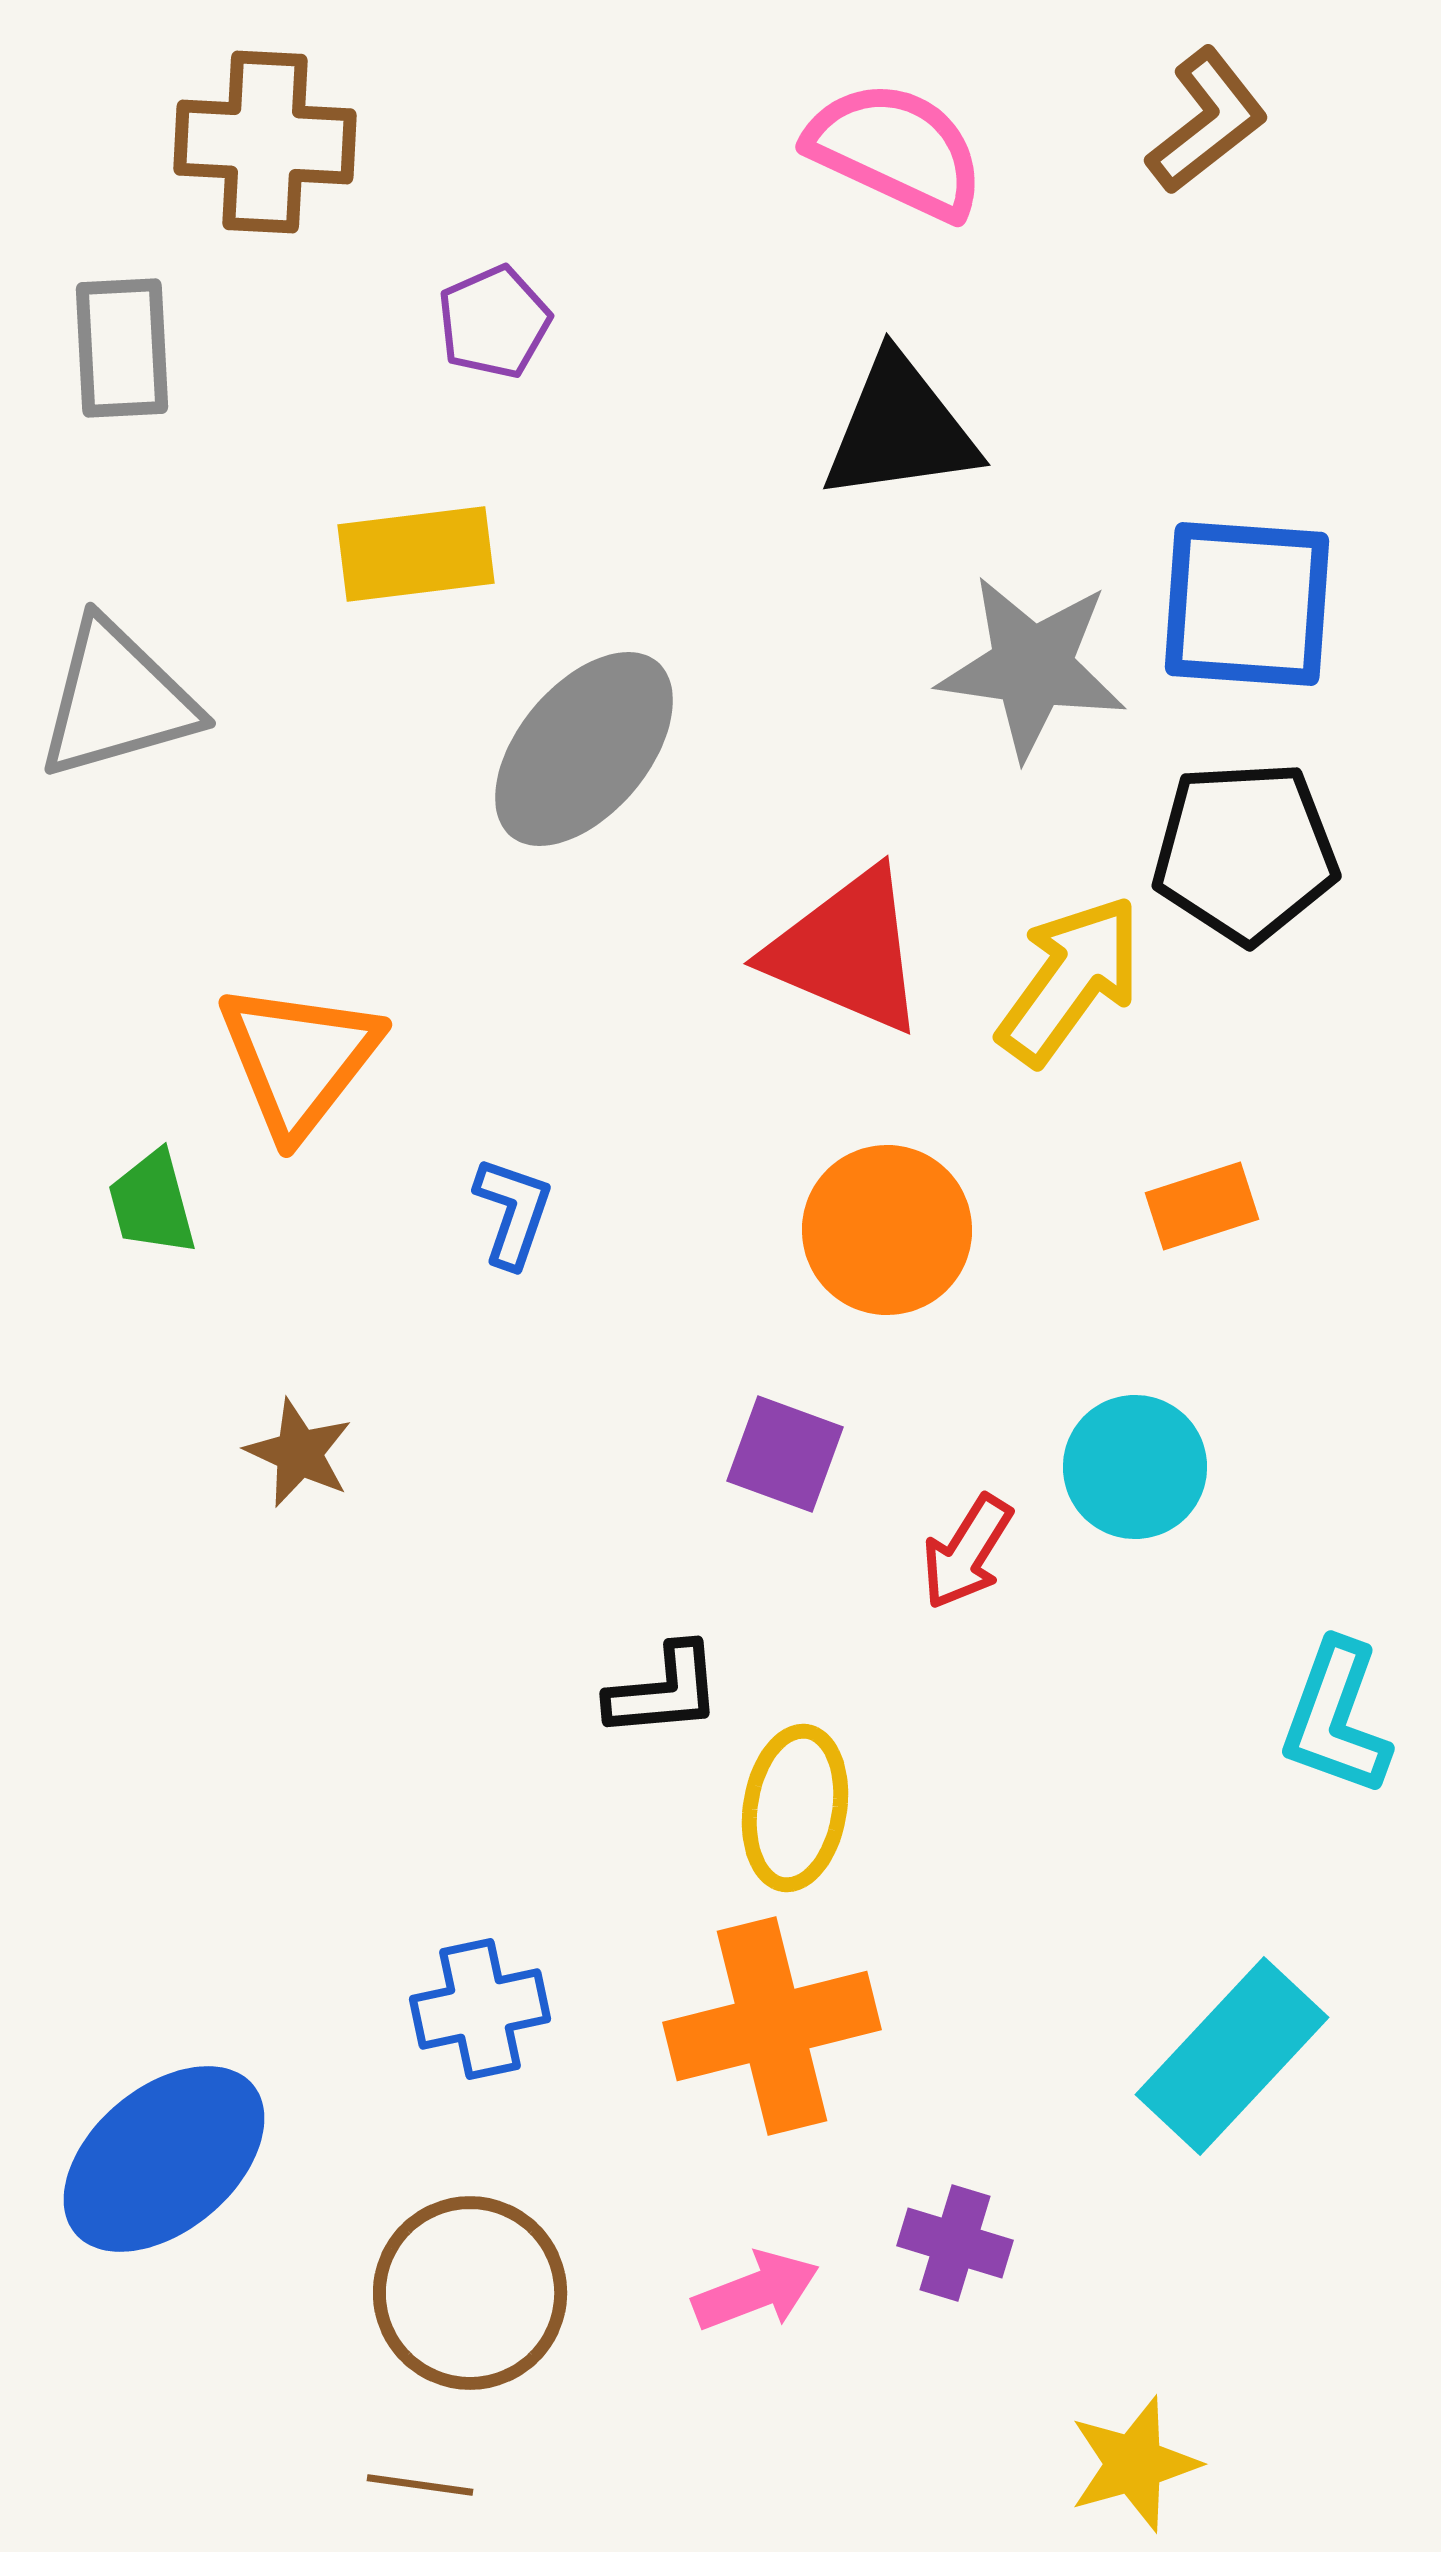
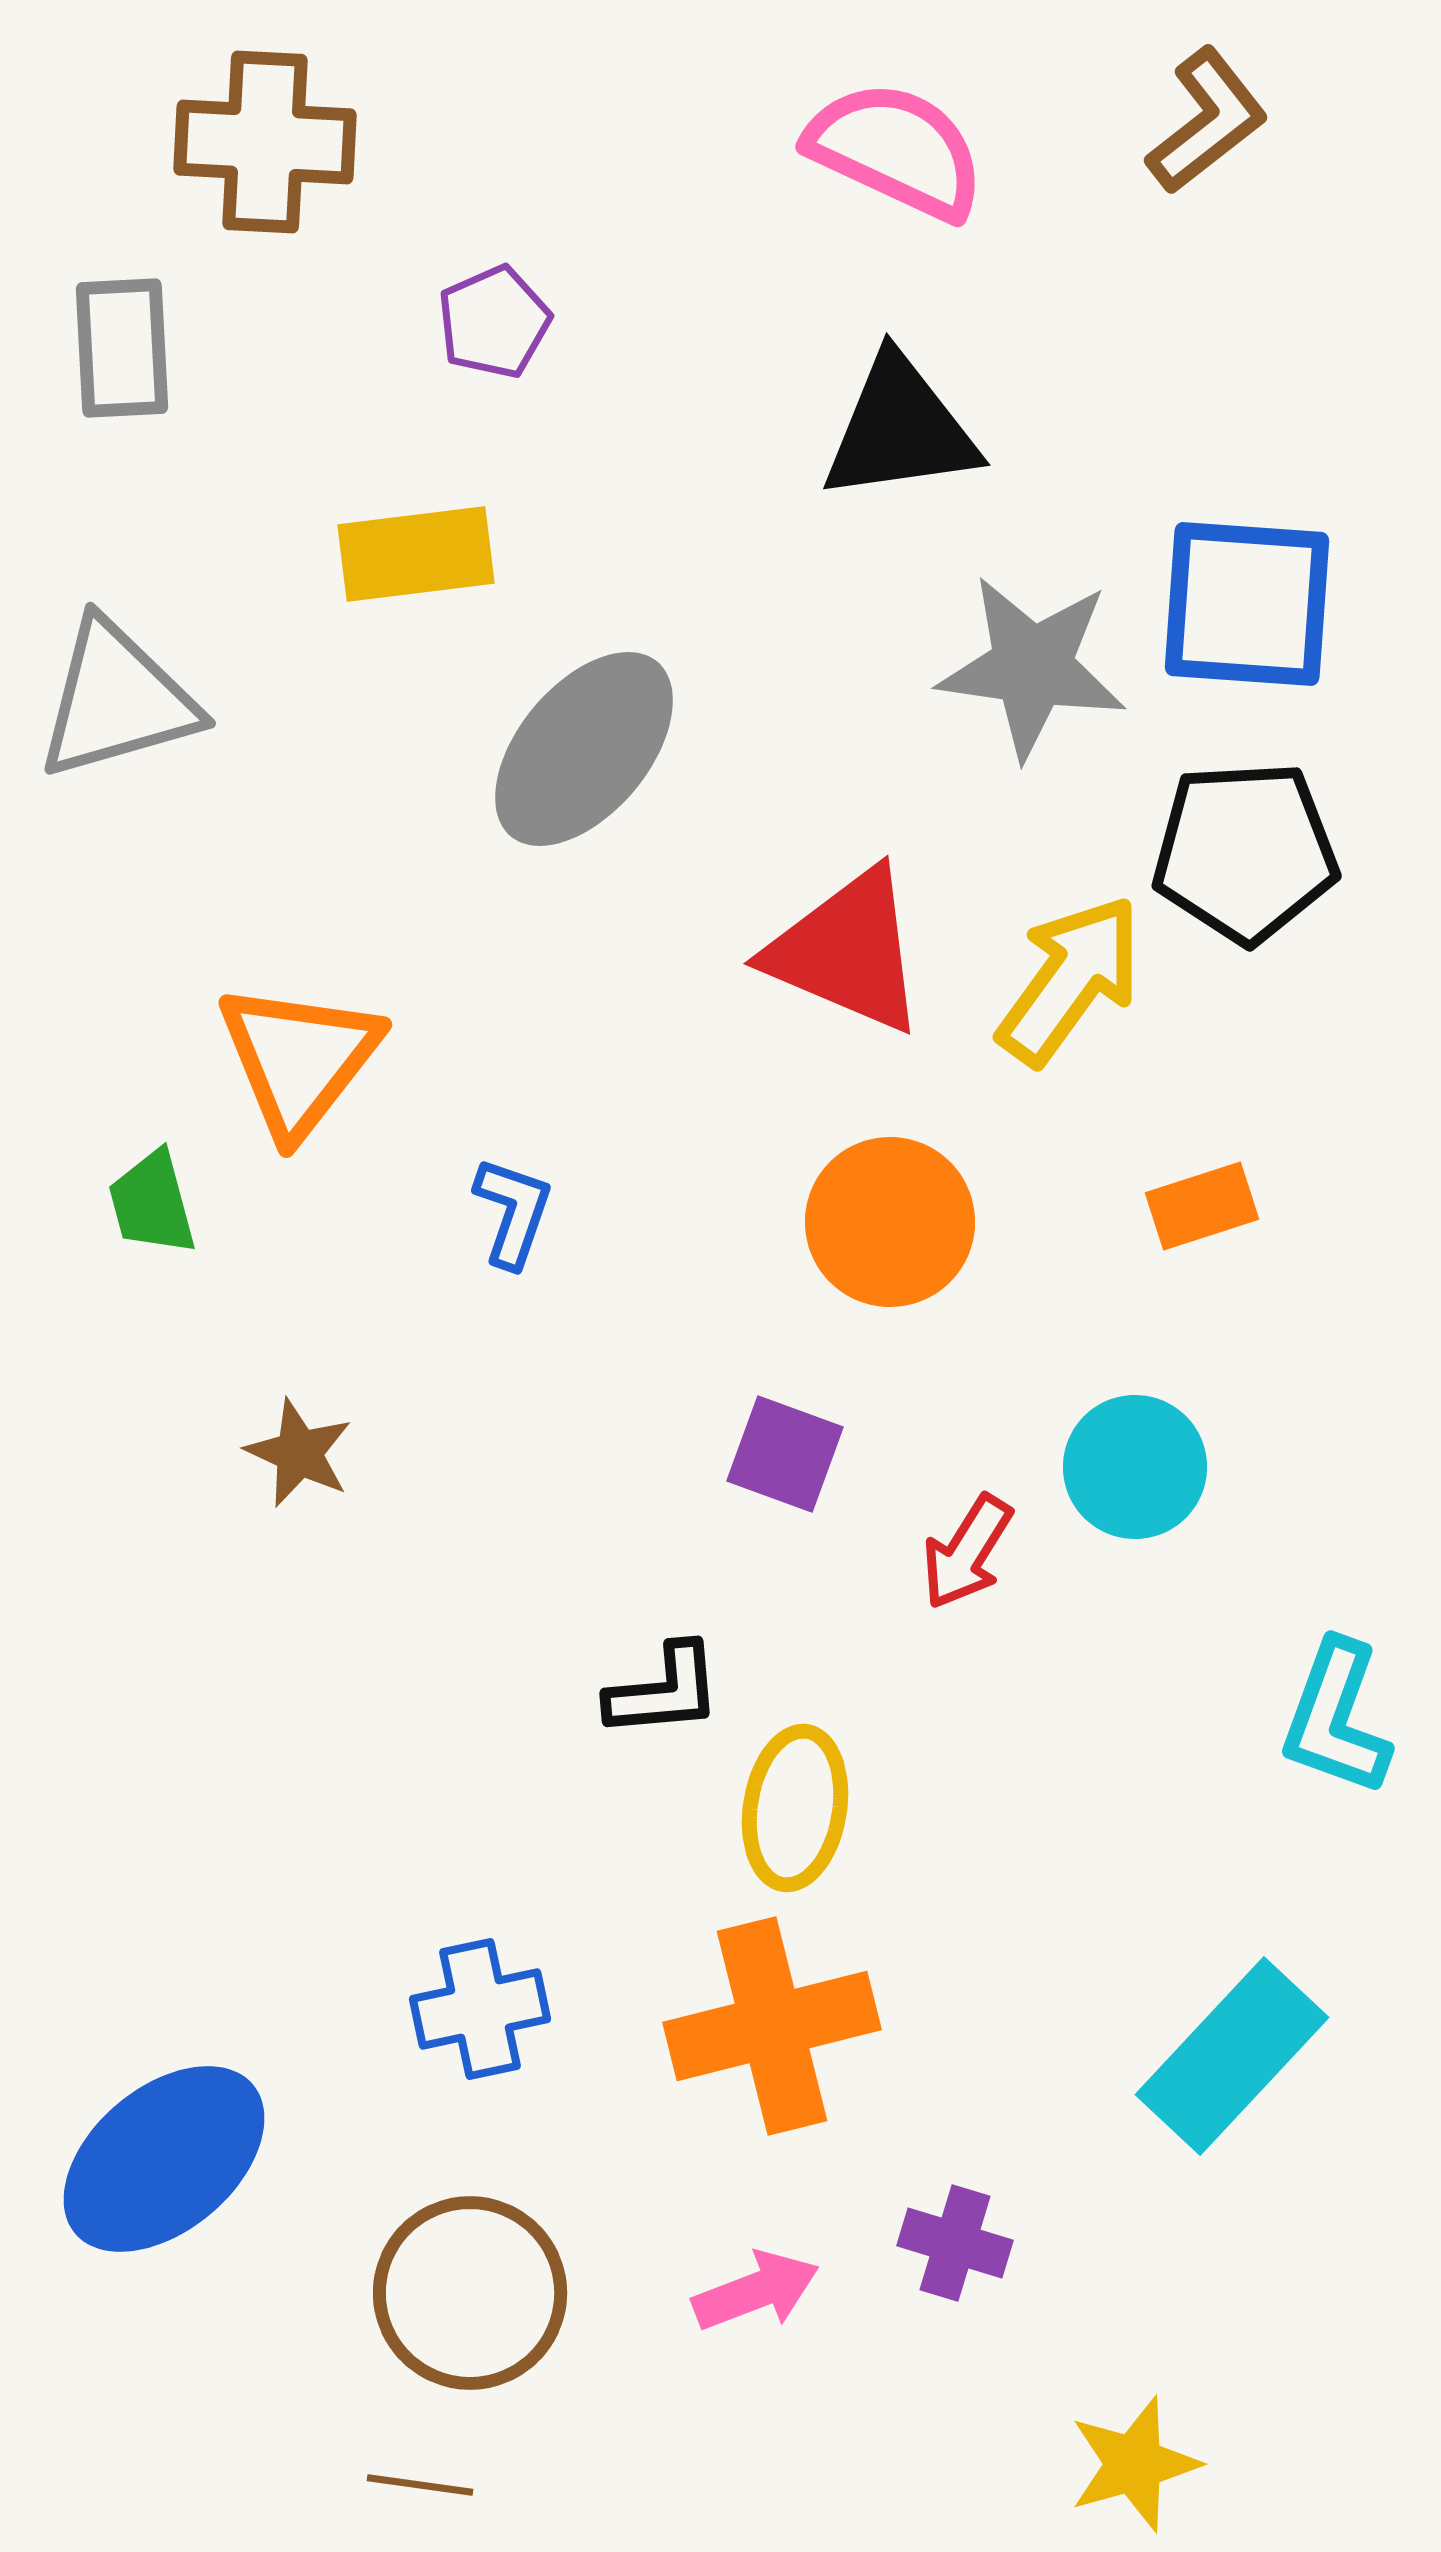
orange circle: moved 3 px right, 8 px up
